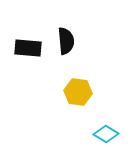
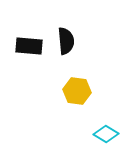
black rectangle: moved 1 px right, 2 px up
yellow hexagon: moved 1 px left, 1 px up
